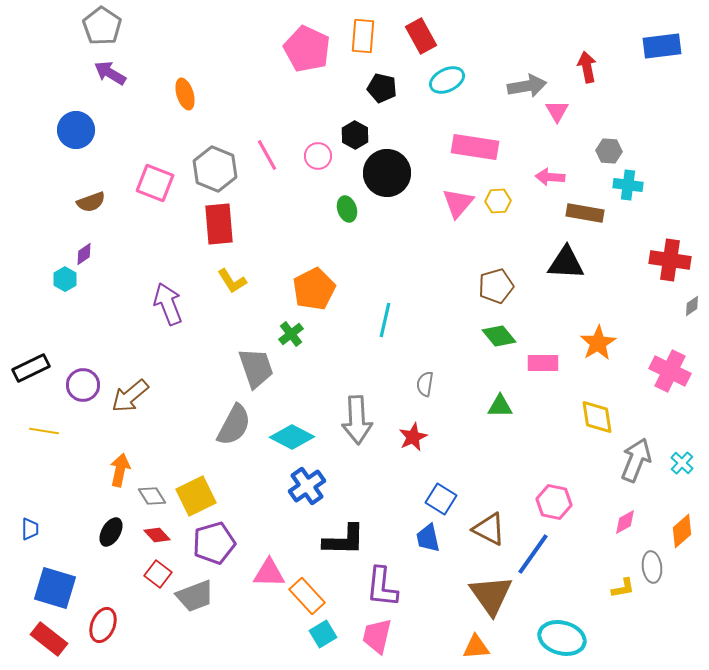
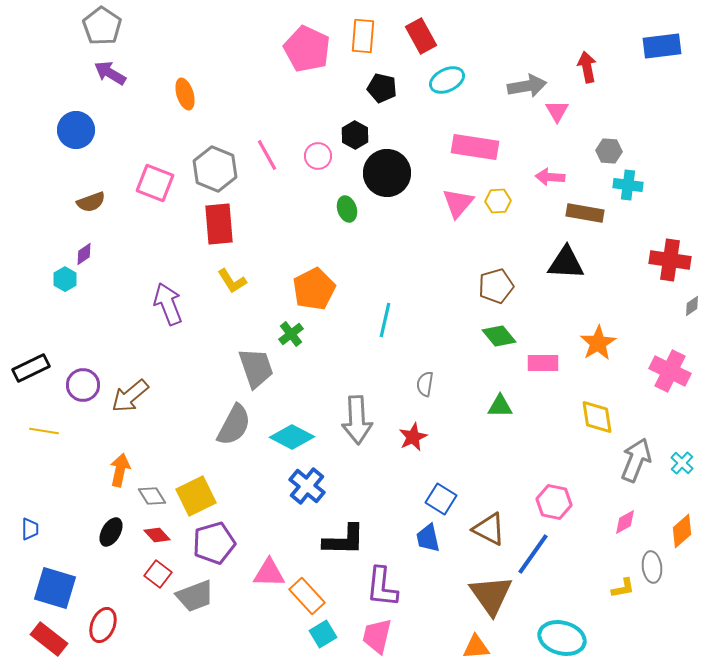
blue cross at (307, 486): rotated 15 degrees counterclockwise
